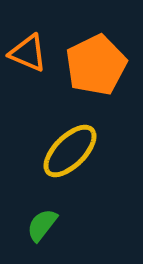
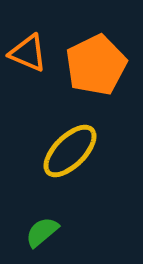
green semicircle: moved 7 px down; rotated 12 degrees clockwise
